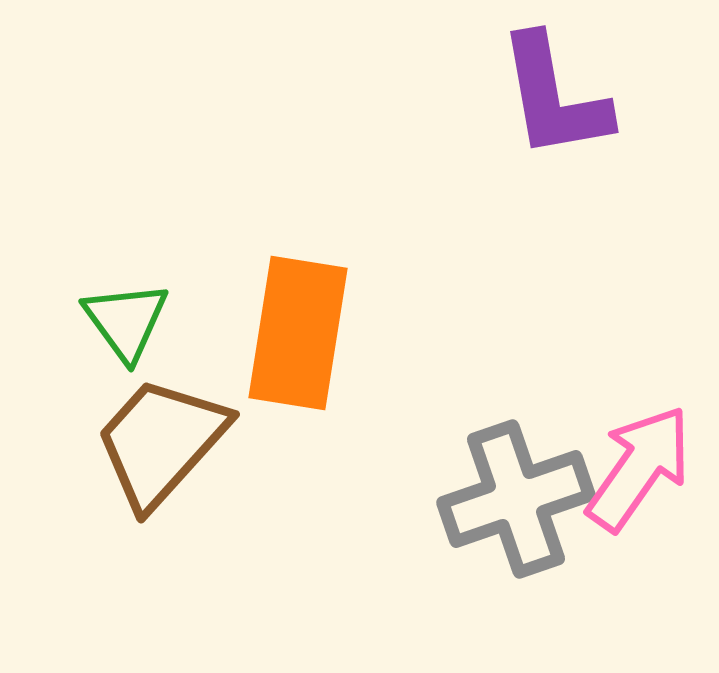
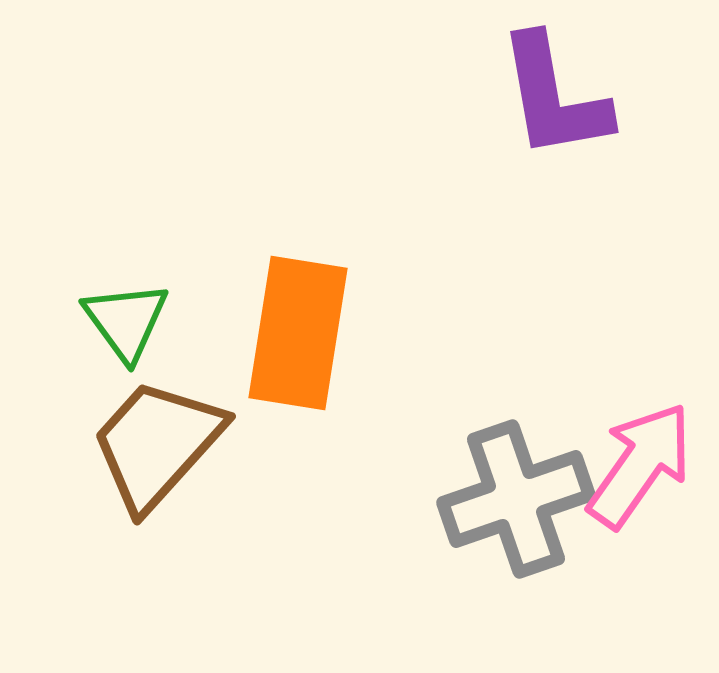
brown trapezoid: moved 4 px left, 2 px down
pink arrow: moved 1 px right, 3 px up
